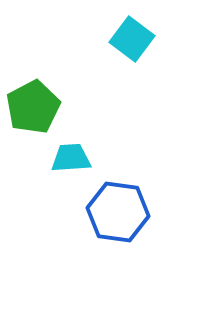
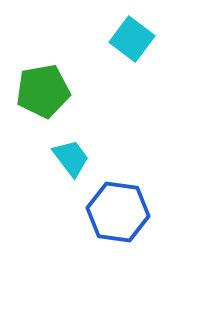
green pentagon: moved 10 px right, 16 px up; rotated 18 degrees clockwise
cyan trapezoid: rotated 57 degrees clockwise
